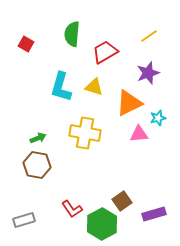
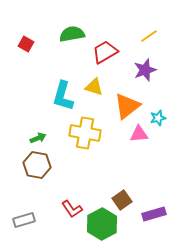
green semicircle: rotated 75 degrees clockwise
purple star: moved 3 px left, 3 px up
cyan L-shape: moved 2 px right, 9 px down
orange triangle: moved 2 px left, 3 px down; rotated 12 degrees counterclockwise
brown square: moved 1 px up
